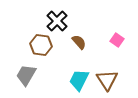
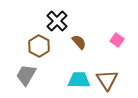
brown hexagon: moved 2 px left, 1 px down; rotated 20 degrees clockwise
cyan trapezoid: rotated 65 degrees clockwise
